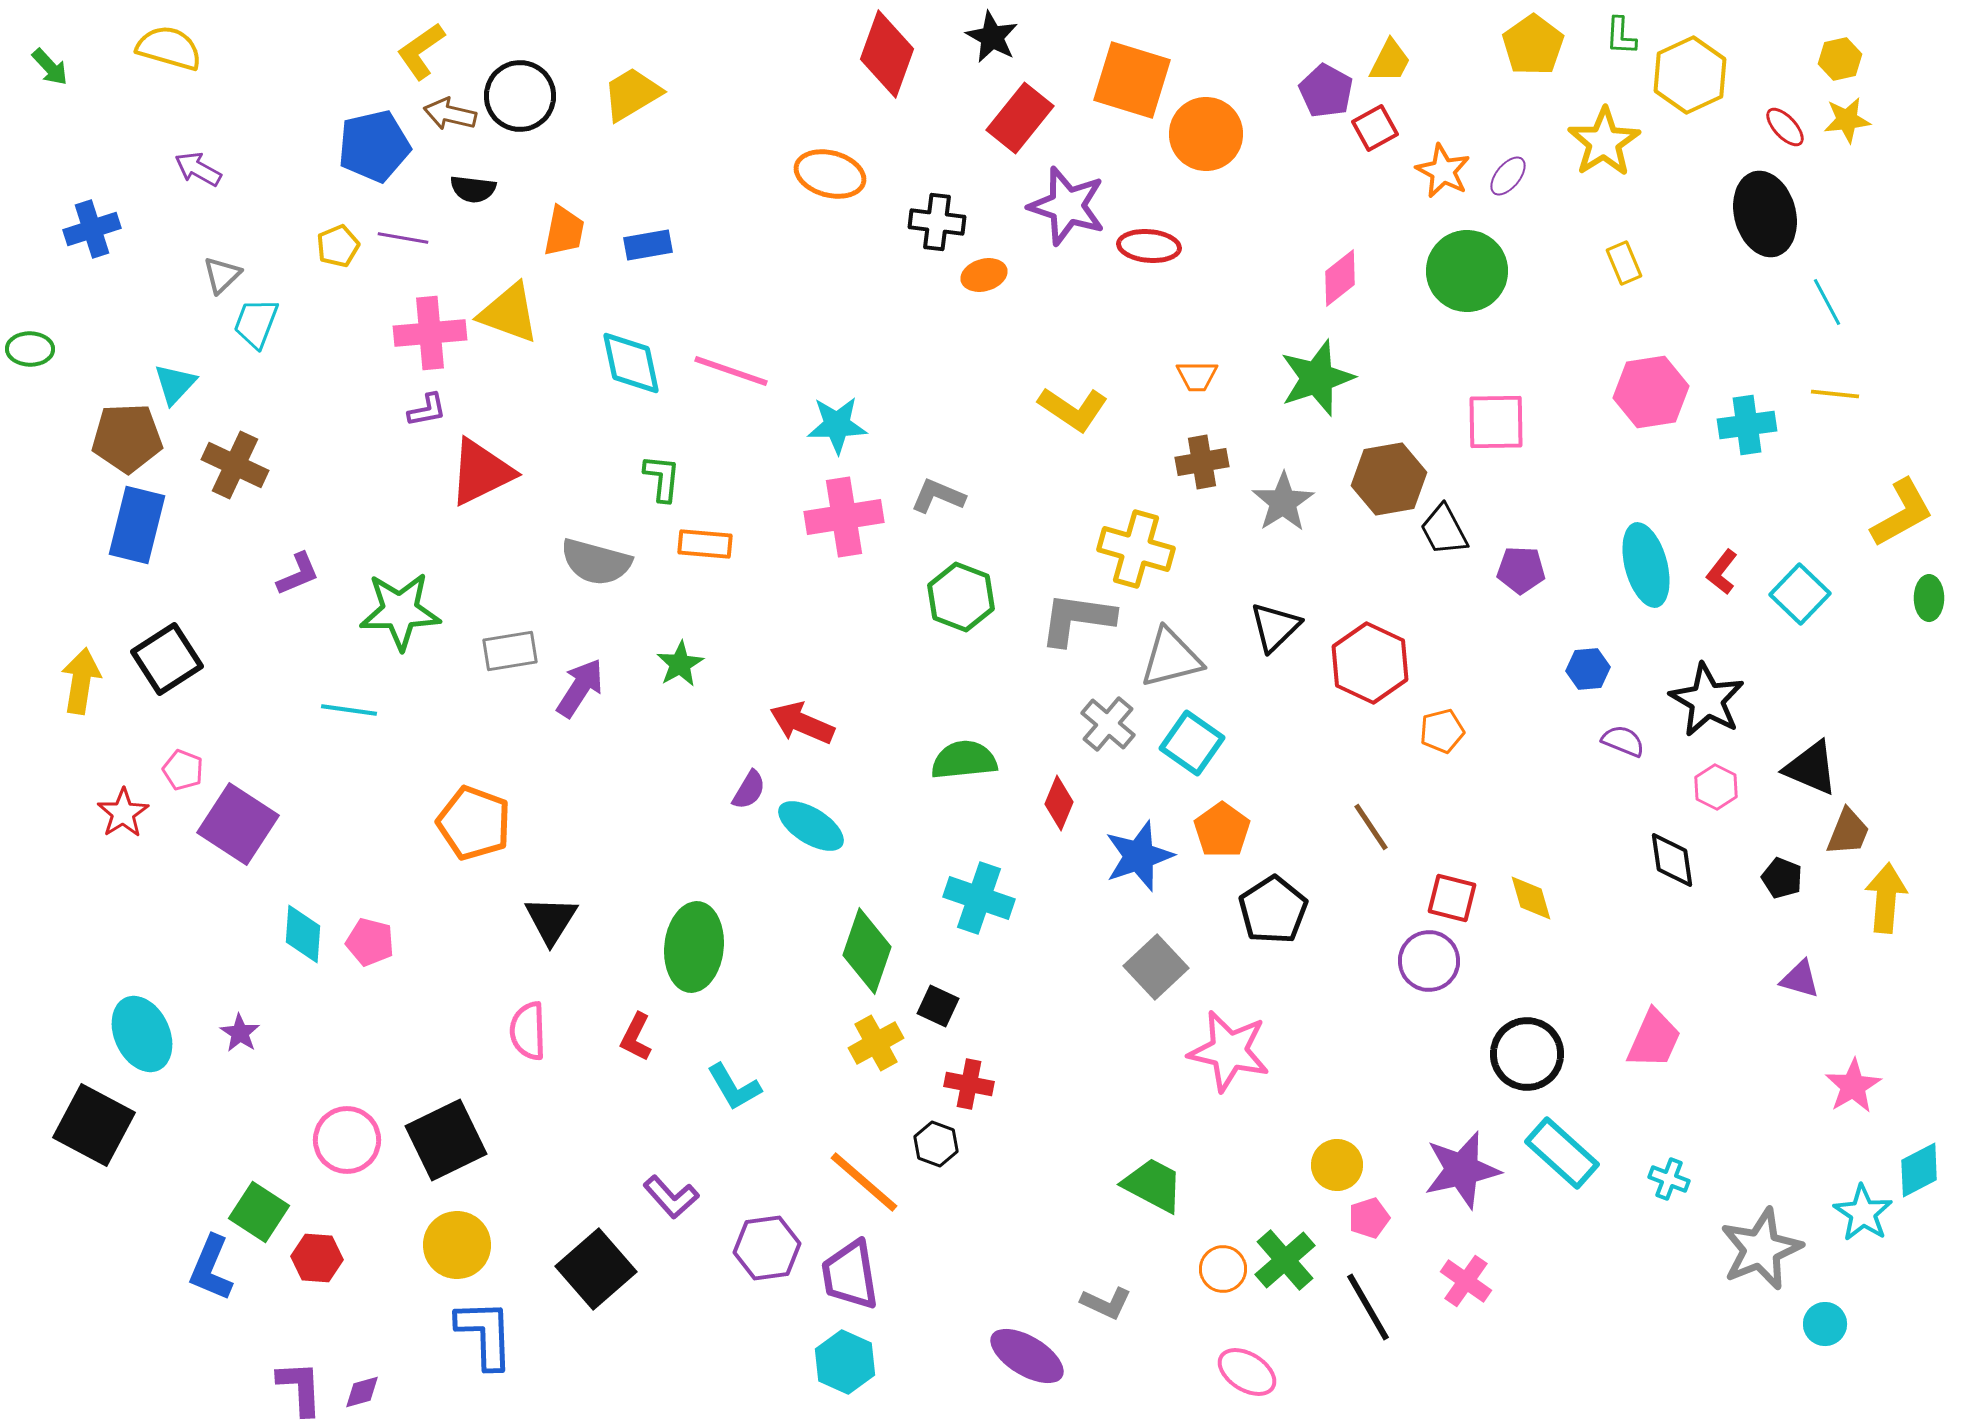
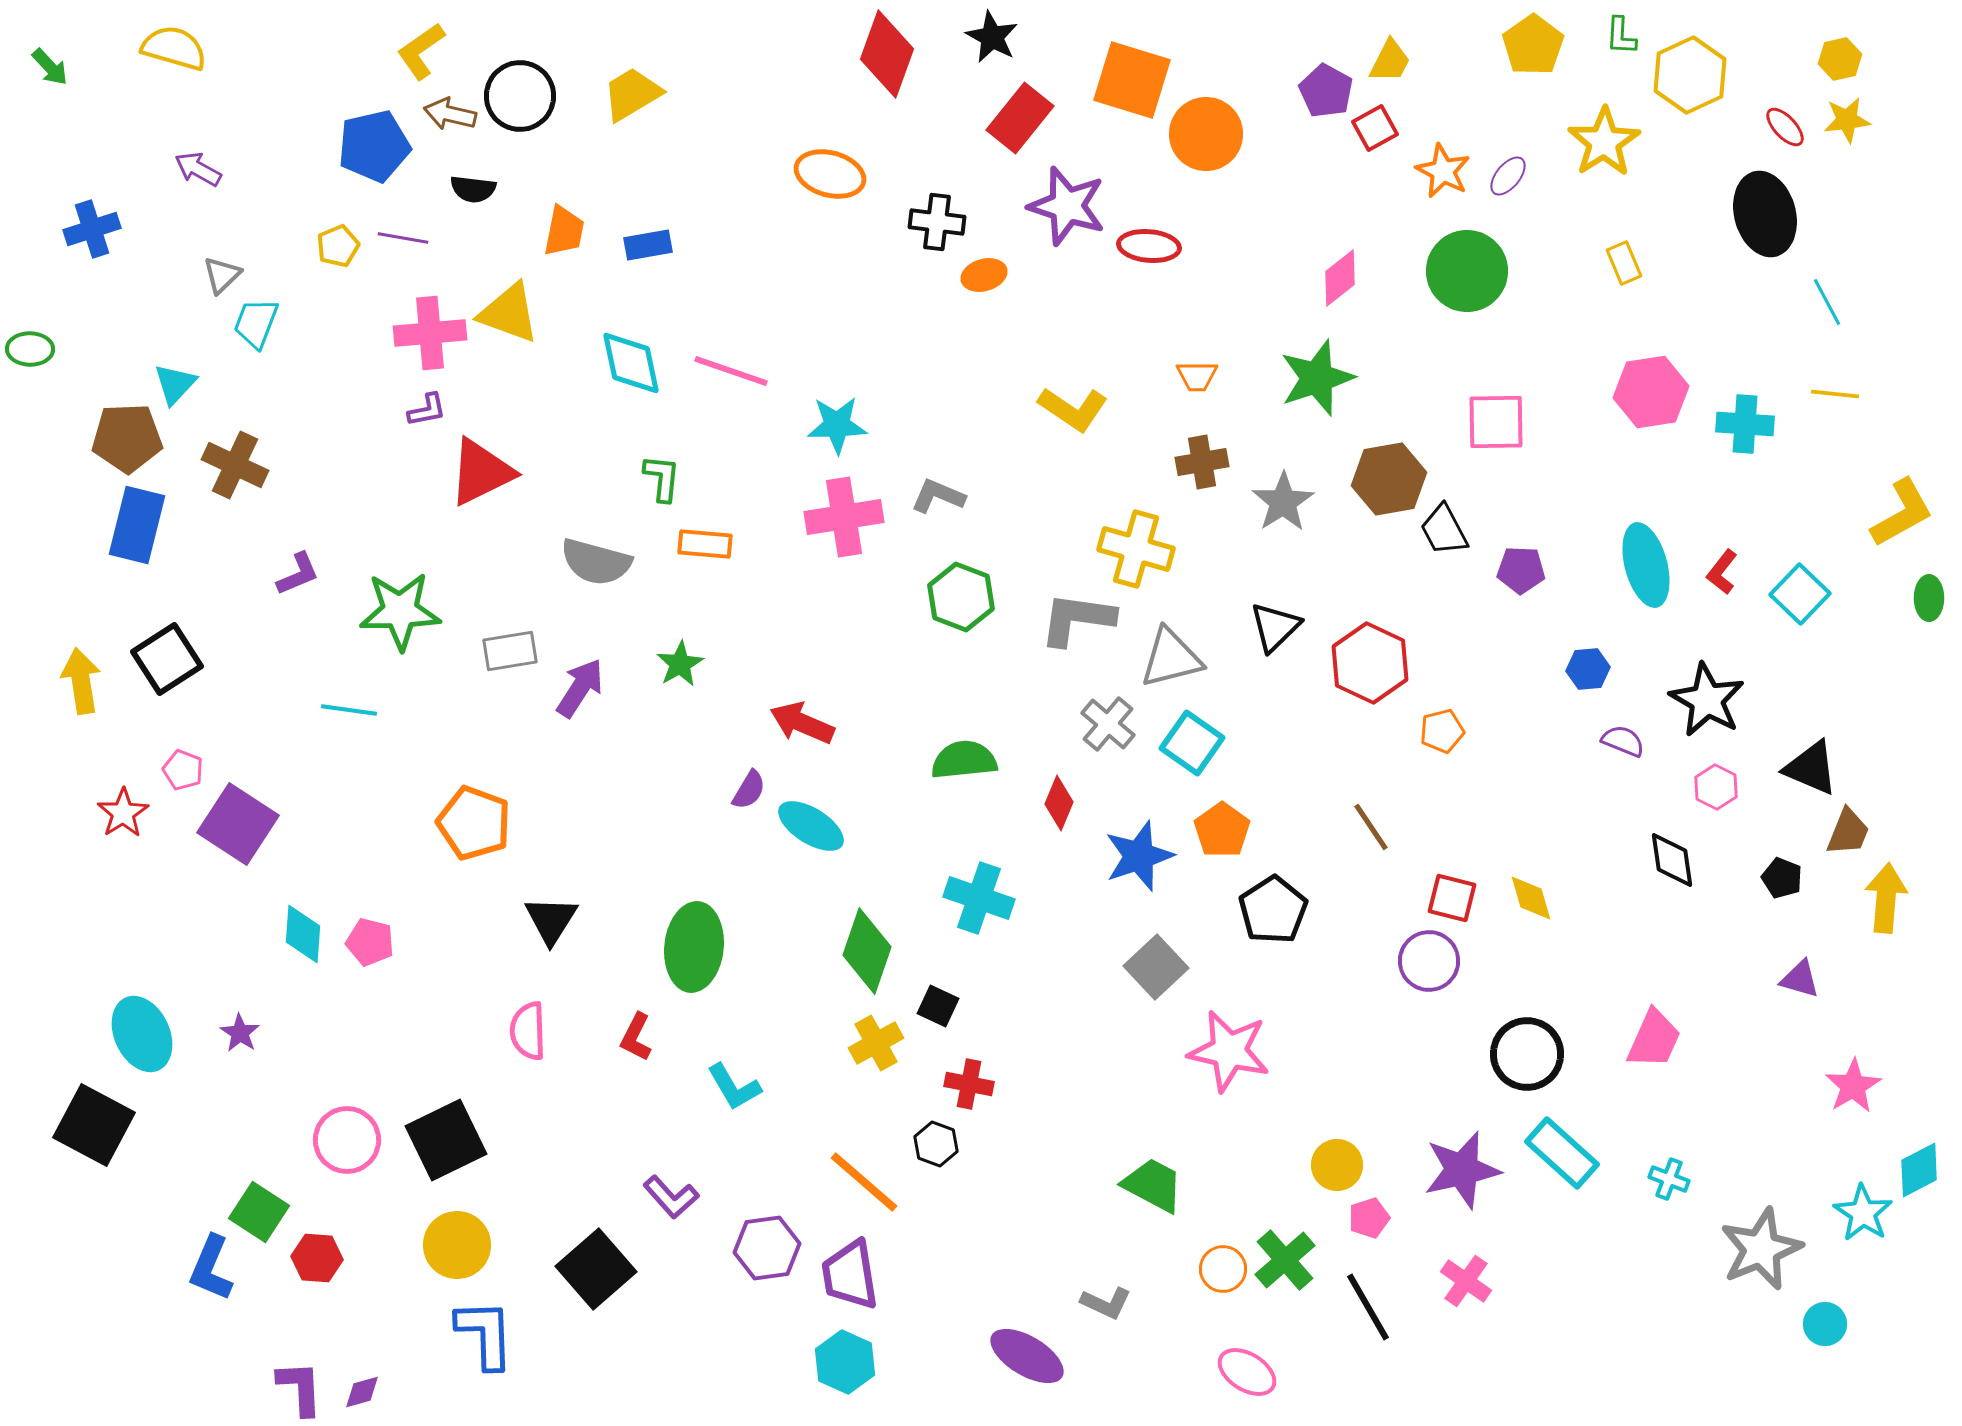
yellow semicircle at (169, 48): moved 5 px right
cyan cross at (1747, 425): moved 2 px left, 1 px up; rotated 12 degrees clockwise
yellow arrow at (81, 681): rotated 18 degrees counterclockwise
